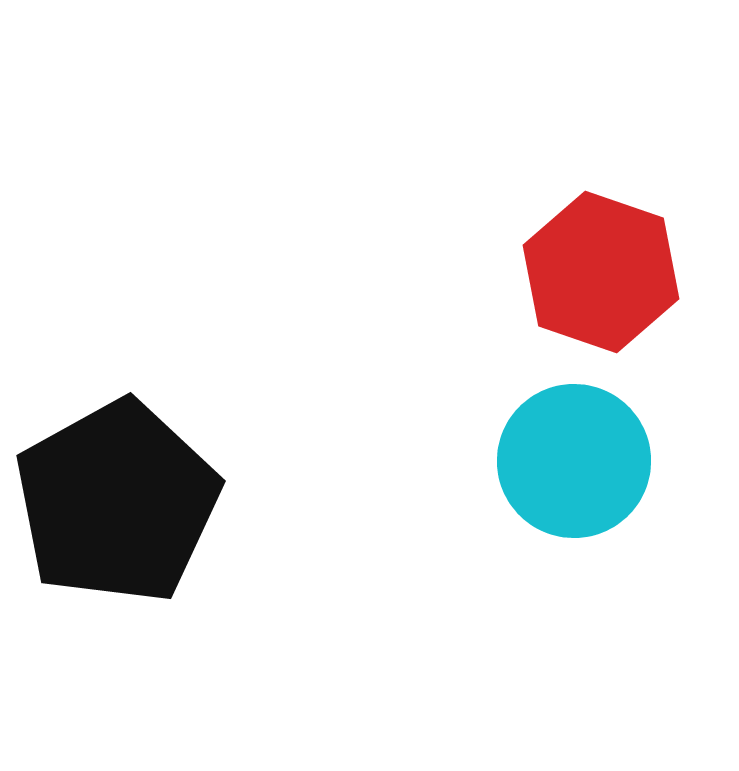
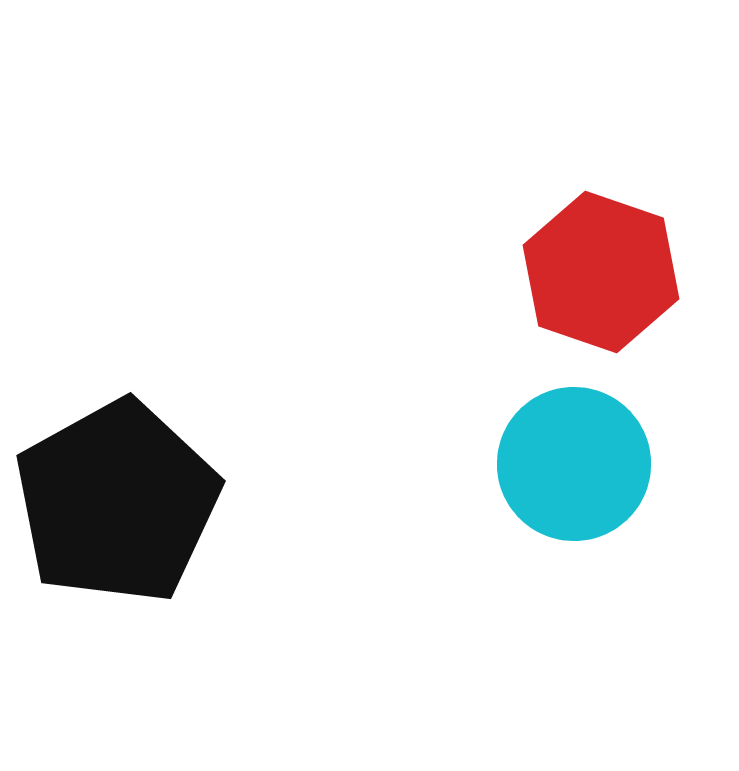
cyan circle: moved 3 px down
